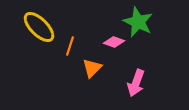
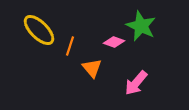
green star: moved 3 px right, 4 px down
yellow ellipse: moved 3 px down
orange triangle: rotated 25 degrees counterclockwise
pink arrow: rotated 20 degrees clockwise
